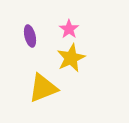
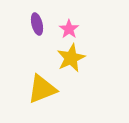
purple ellipse: moved 7 px right, 12 px up
yellow triangle: moved 1 px left, 1 px down
